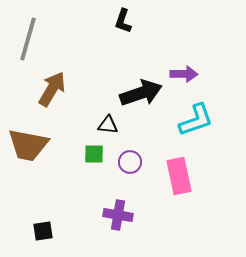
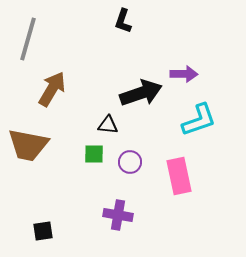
cyan L-shape: moved 3 px right
